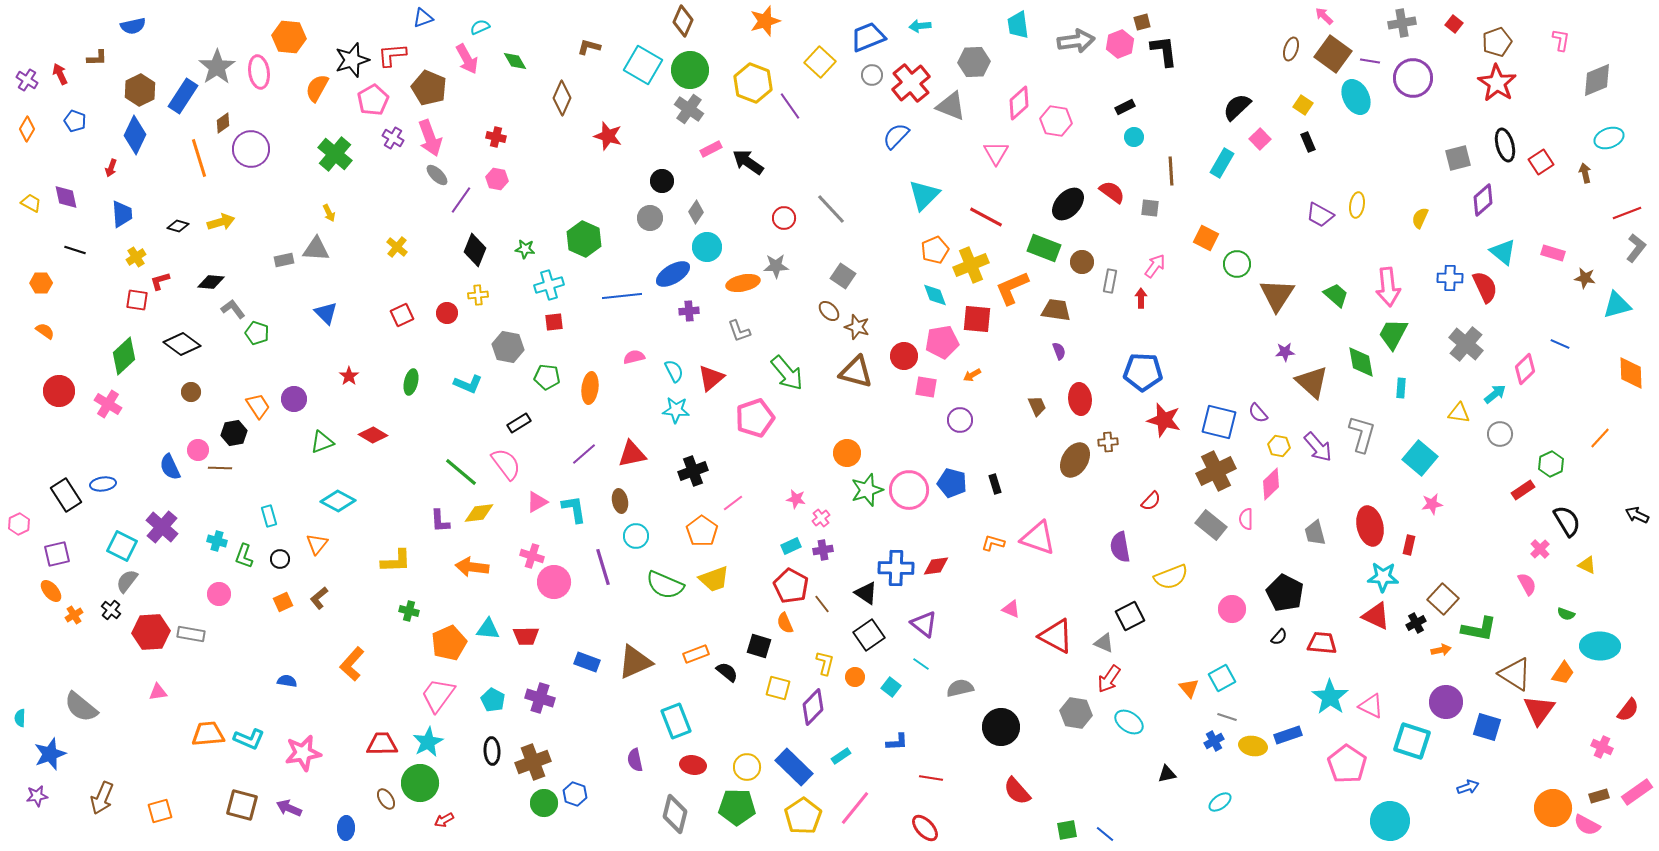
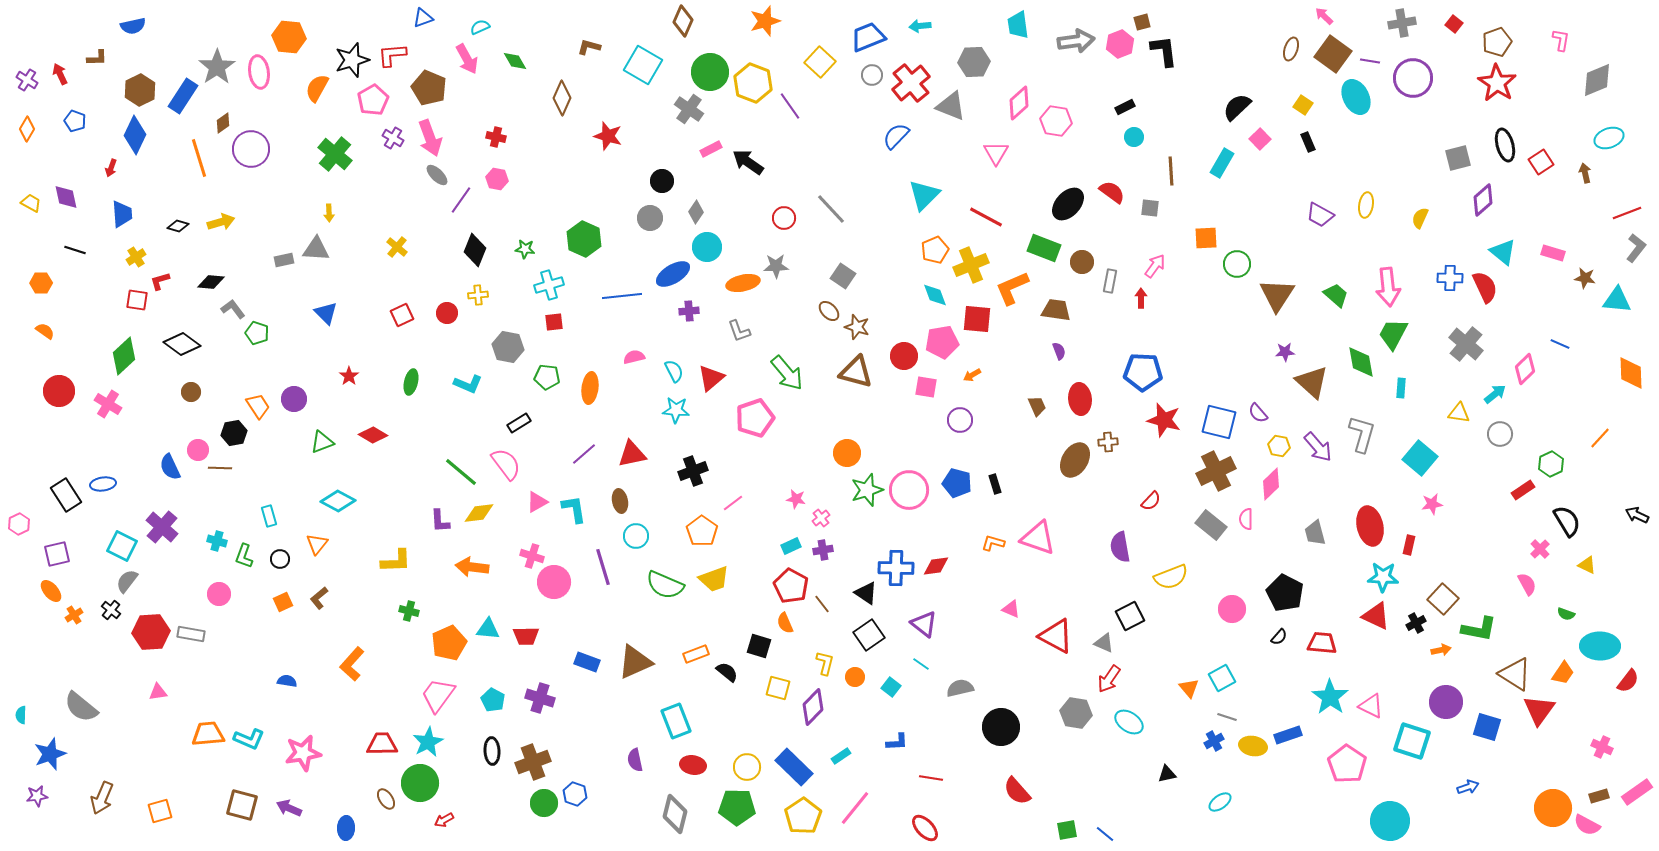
green circle at (690, 70): moved 20 px right, 2 px down
yellow ellipse at (1357, 205): moved 9 px right
yellow arrow at (329, 213): rotated 24 degrees clockwise
orange square at (1206, 238): rotated 30 degrees counterclockwise
cyan triangle at (1617, 305): moved 5 px up; rotated 20 degrees clockwise
blue pentagon at (952, 483): moved 5 px right
red semicircle at (1628, 710): moved 29 px up
cyan semicircle at (20, 718): moved 1 px right, 3 px up
